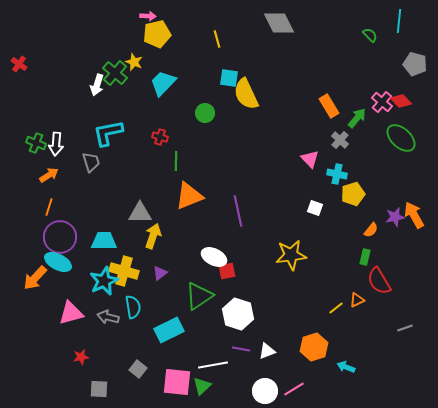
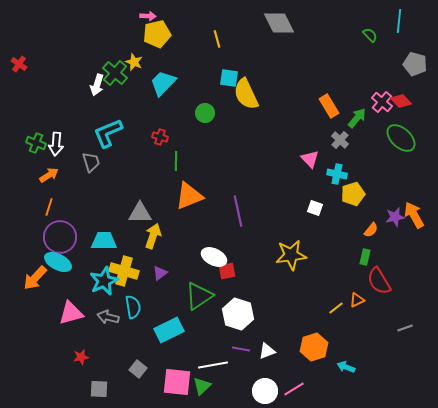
cyan L-shape at (108, 133): rotated 12 degrees counterclockwise
